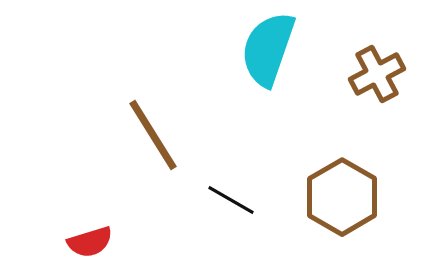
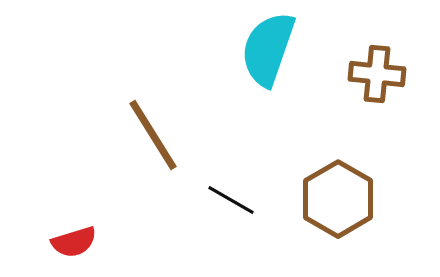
brown cross: rotated 34 degrees clockwise
brown hexagon: moved 4 px left, 2 px down
red semicircle: moved 16 px left
